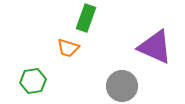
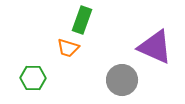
green rectangle: moved 4 px left, 2 px down
green hexagon: moved 3 px up; rotated 10 degrees clockwise
gray circle: moved 6 px up
